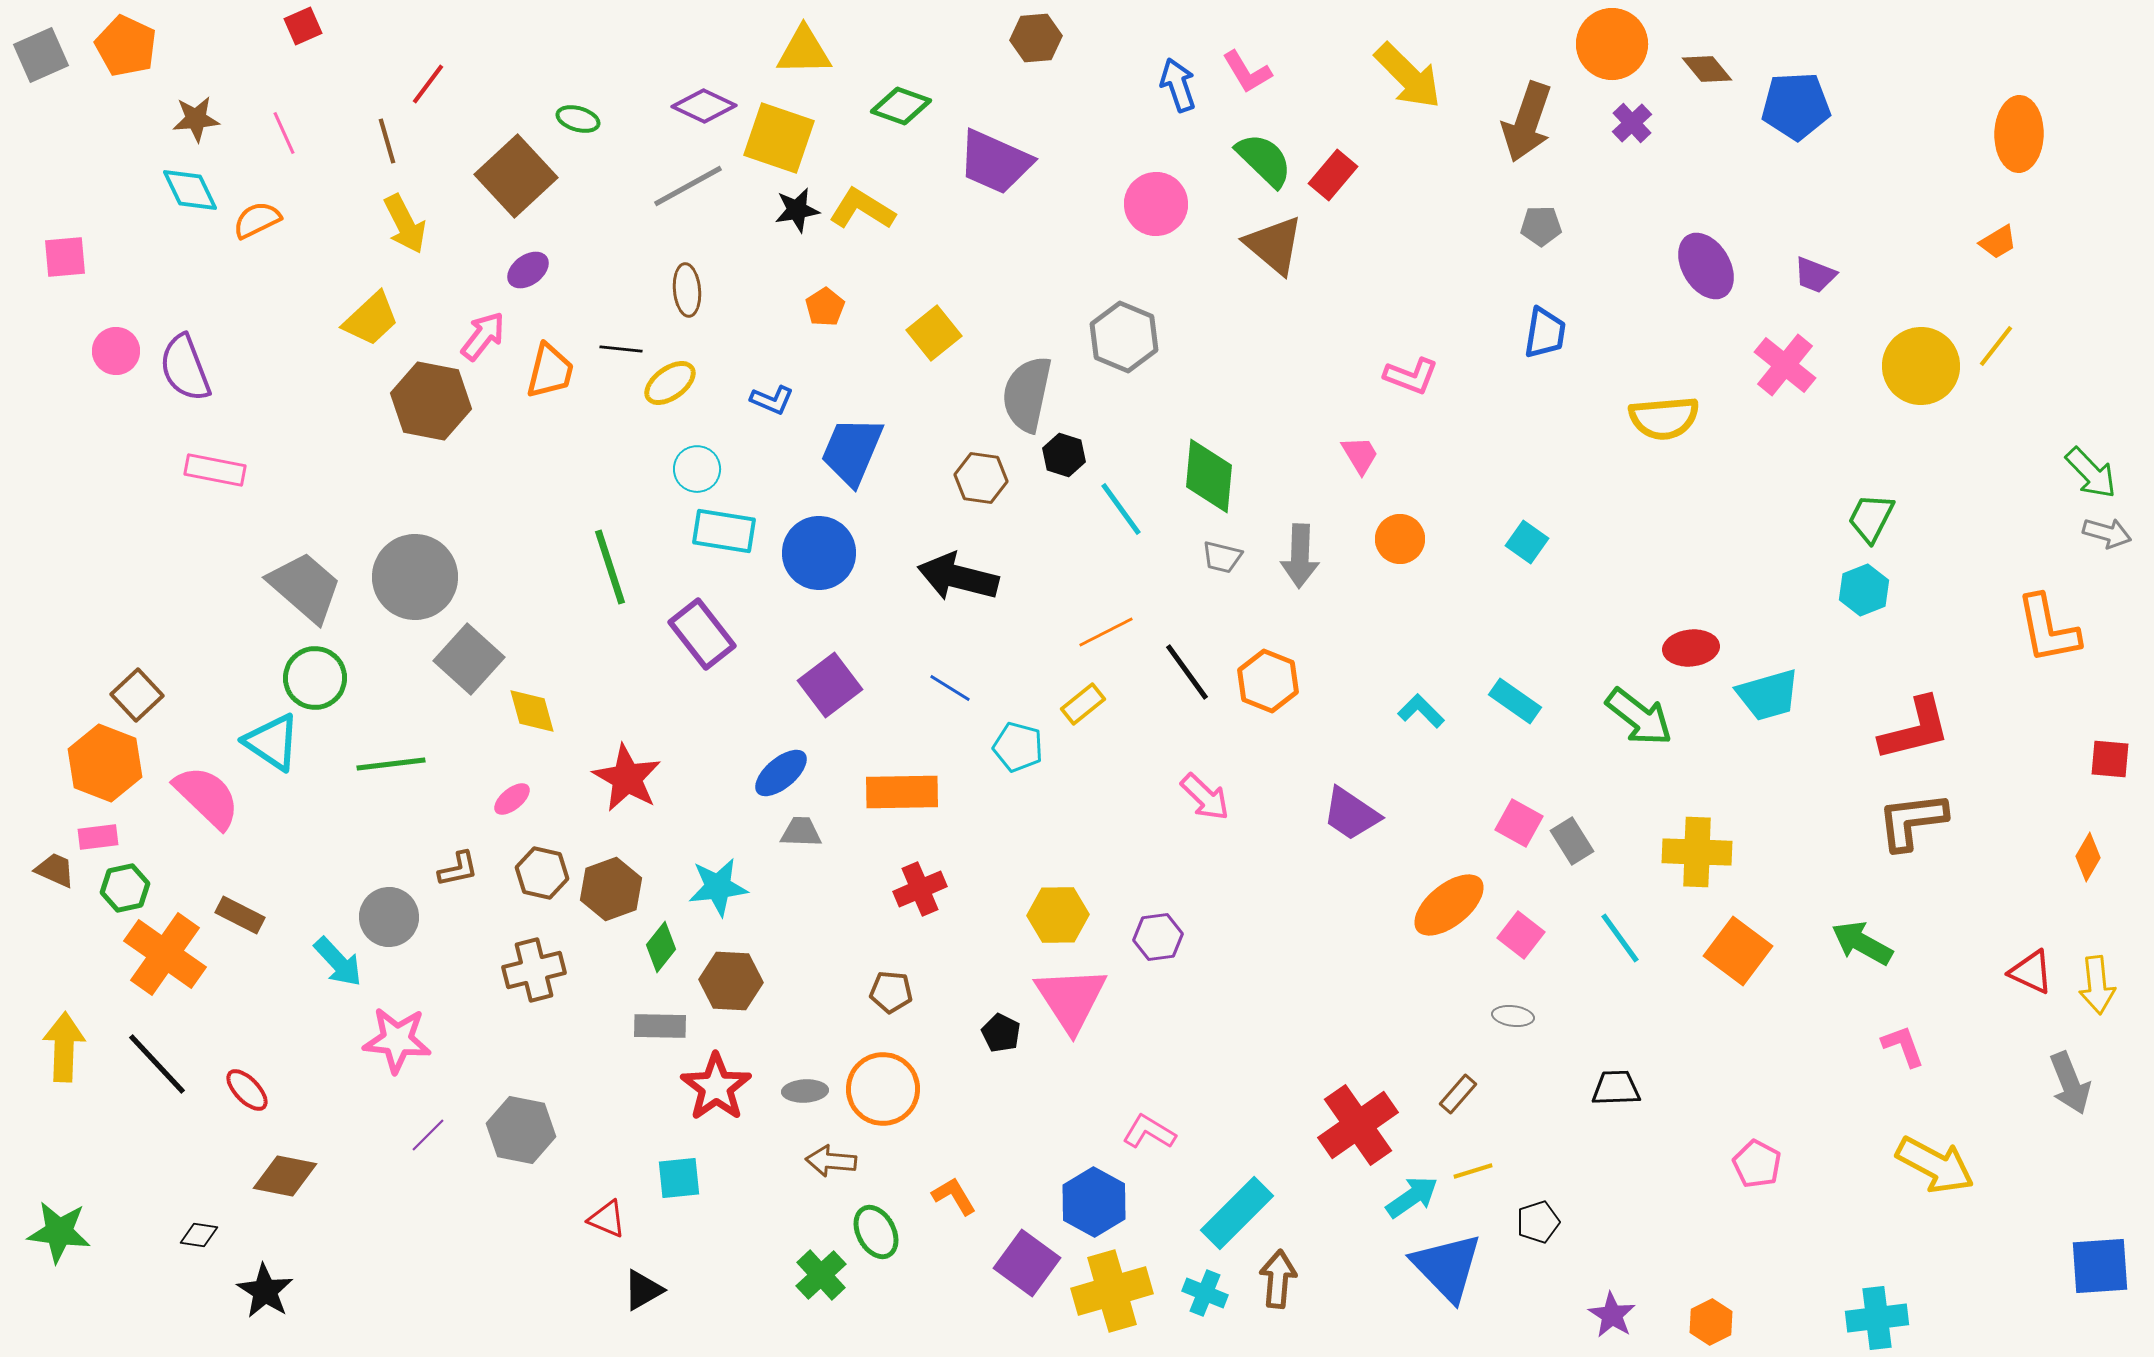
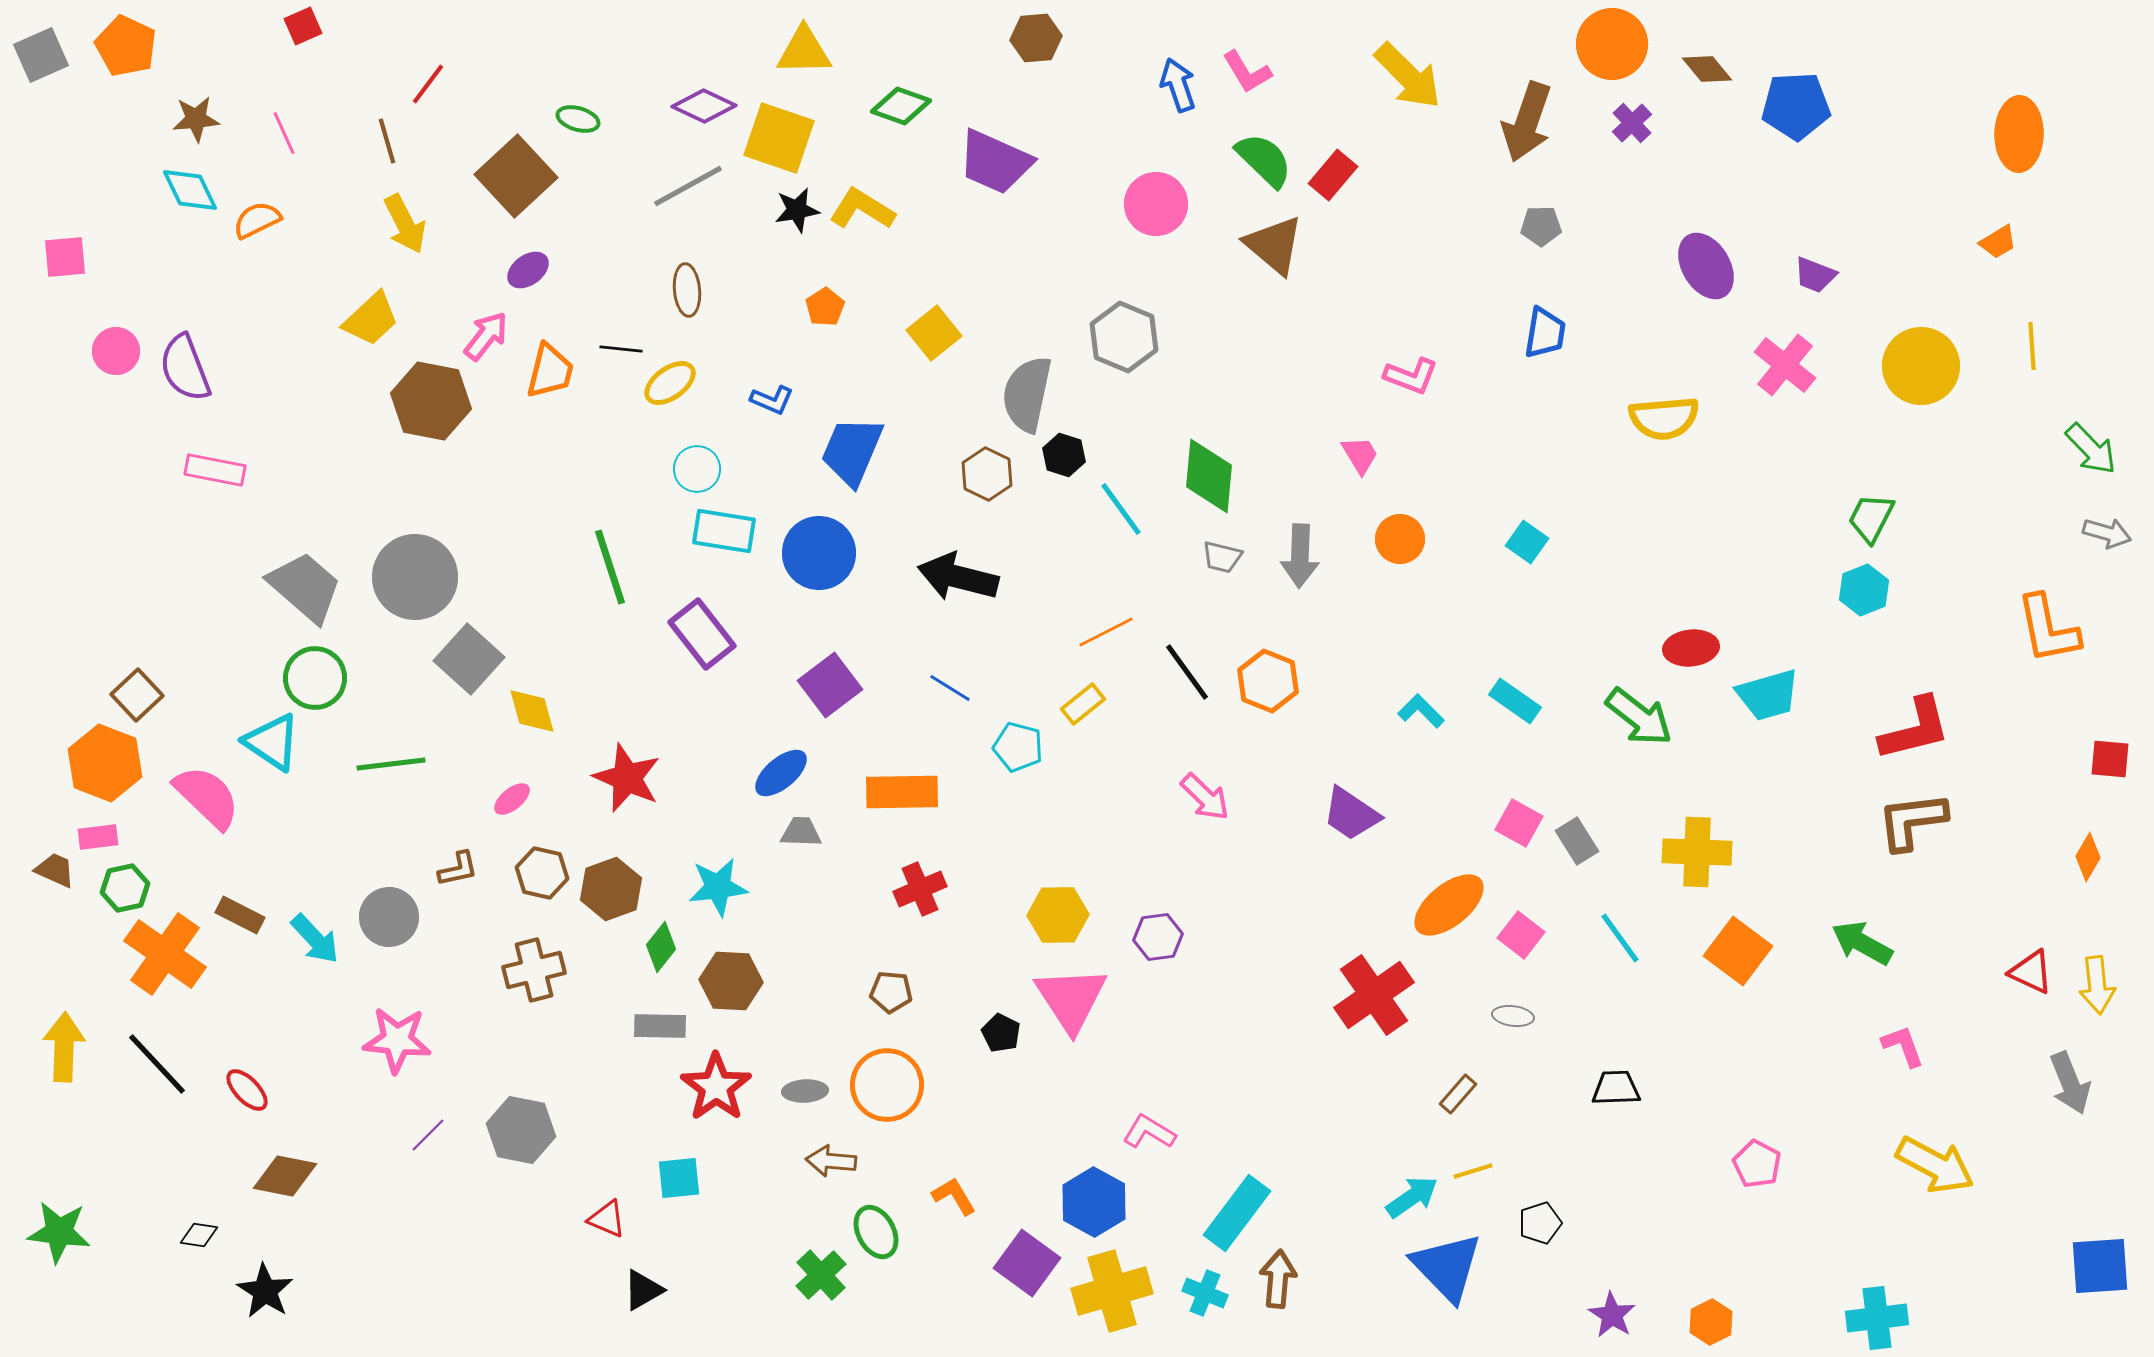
pink arrow at (483, 336): moved 3 px right
yellow line at (1996, 346): moved 36 px right; rotated 42 degrees counterclockwise
green arrow at (2091, 473): moved 24 px up
brown hexagon at (981, 478): moved 6 px right, 4 px up; rotated 18 degrees clockwise
red star at (627, 778): rotated 6 degrees counterclockwise
gray rectangle at (1572, 841): moved 5 px right
cyan arrow at (338, 962): moved 23 px left, 23 px up
orange circle at (883, 1089): moved 4 px right, 4 px up
red cross at (1358, 1125): moved 16 px right, 130 px up
cyan rectangle at (1237, 1213): rotated 8 degrees counterclockwise
black pentagon at (1538, 1222): moved 2 px right, 1 px down
